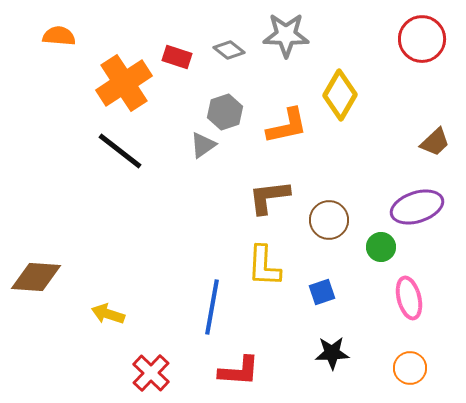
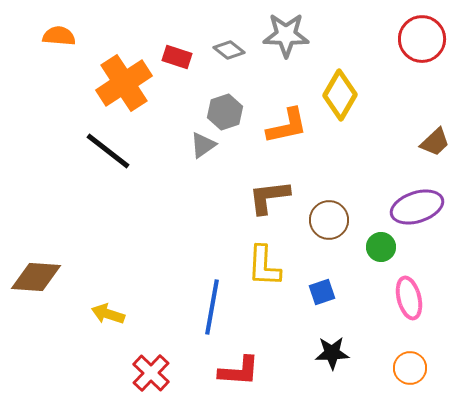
black line: moved 12 px left
